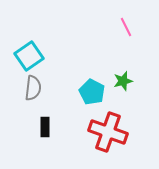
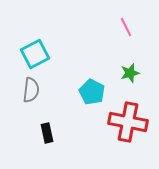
cyan square: moved 6 px right, 2 px up; rotated 8 degrees clockwise
green star: moved 7 px right, 8 px up
gray semicircle: moved 2 px left, 2 px down
black rectangle: moved 2 px right, 6 px down; rotated 12 degrees counterclockwise
red cross: moved 20 px right, 10 px up; rotated 9 degrees counterclockwise
